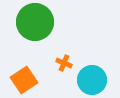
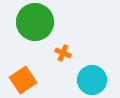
orange cross: moved 1 px left, 10 px up
orange square: moved 1 px left
